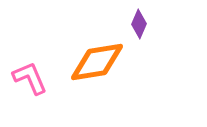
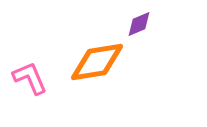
purple diamond: rotated 44 degrees clockwise
